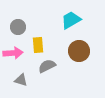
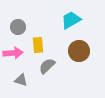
gray semicircle: rotated 18 degrees counterclockwise
